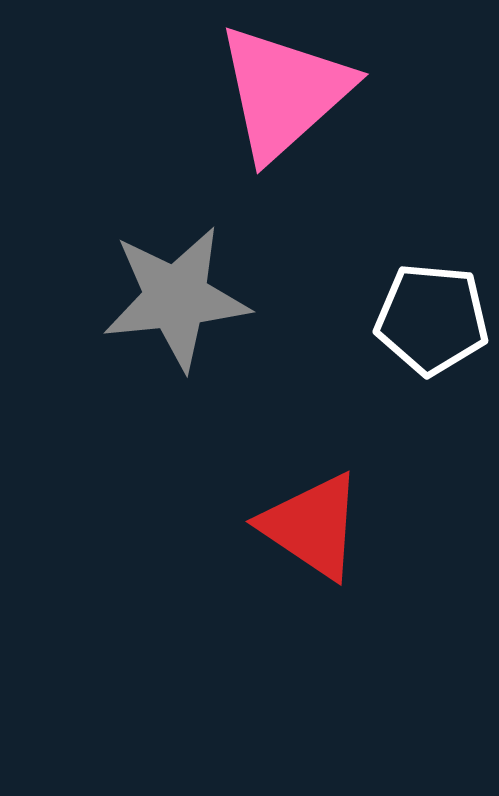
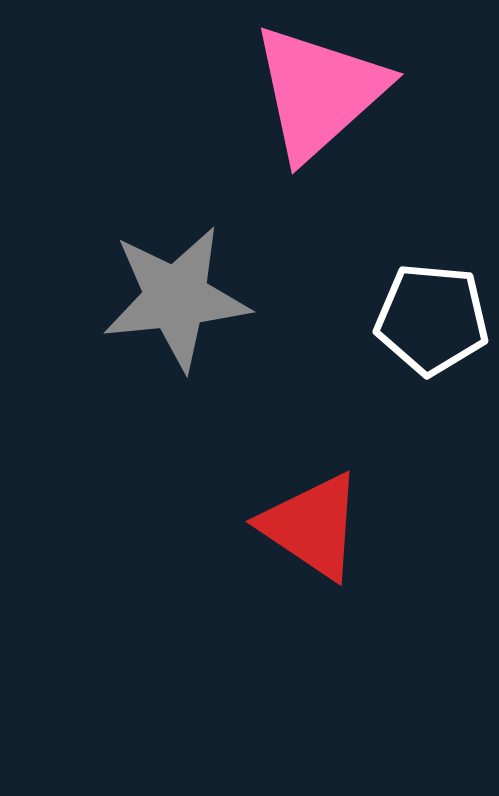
pink triangle: moved 35 px right
